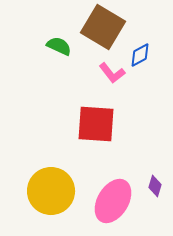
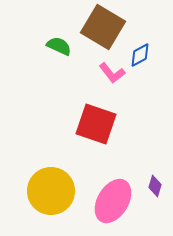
red square: rotated 15 degrees clockwise
